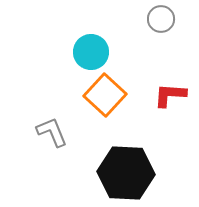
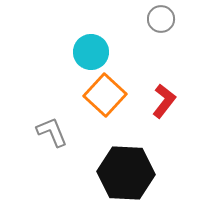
red L-shape: moved 6 px left, 6 px down; rotated 124 degrees clockwise
